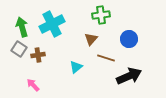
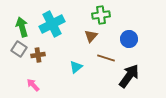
brown triangle: moved 3 px up
black arrow: rotated 30 degrees counterclockwise
